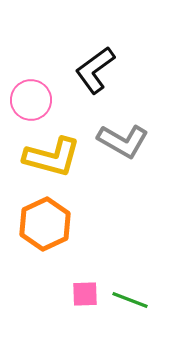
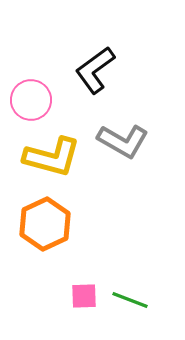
pink square: moved 1 px left, 2 px down
